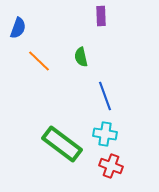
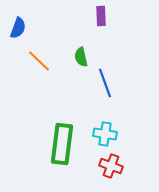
blue line: moved 13 px up
green rectangle: rotated 60 degrees clockwise
